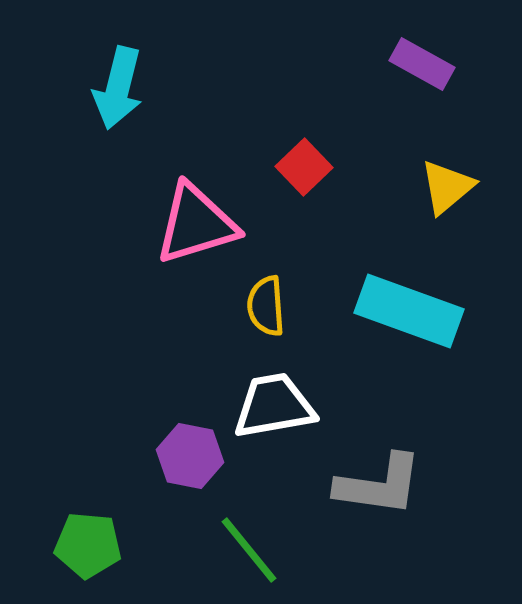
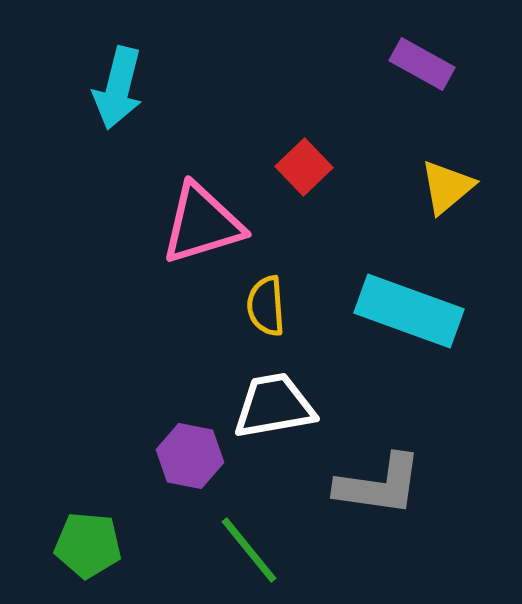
pink triangle: moved 6 px right
